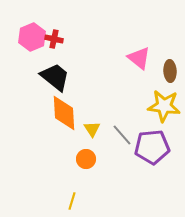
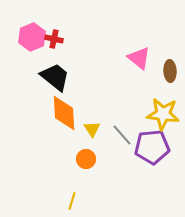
yellow star: moved 1 px left, 8 px down
